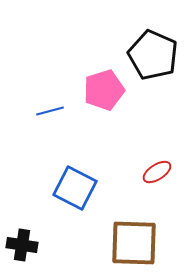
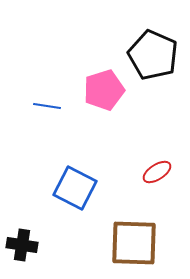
blue line: moved 3 px left, 5 px up; rotated 24 degrees clockwise
